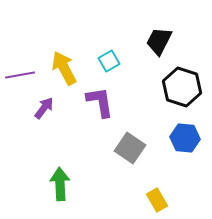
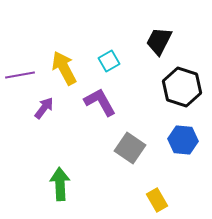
purple L-shape: rotated 20 degrees counterclockwise
blue hexagon: moved 2 px left, 2 px down
